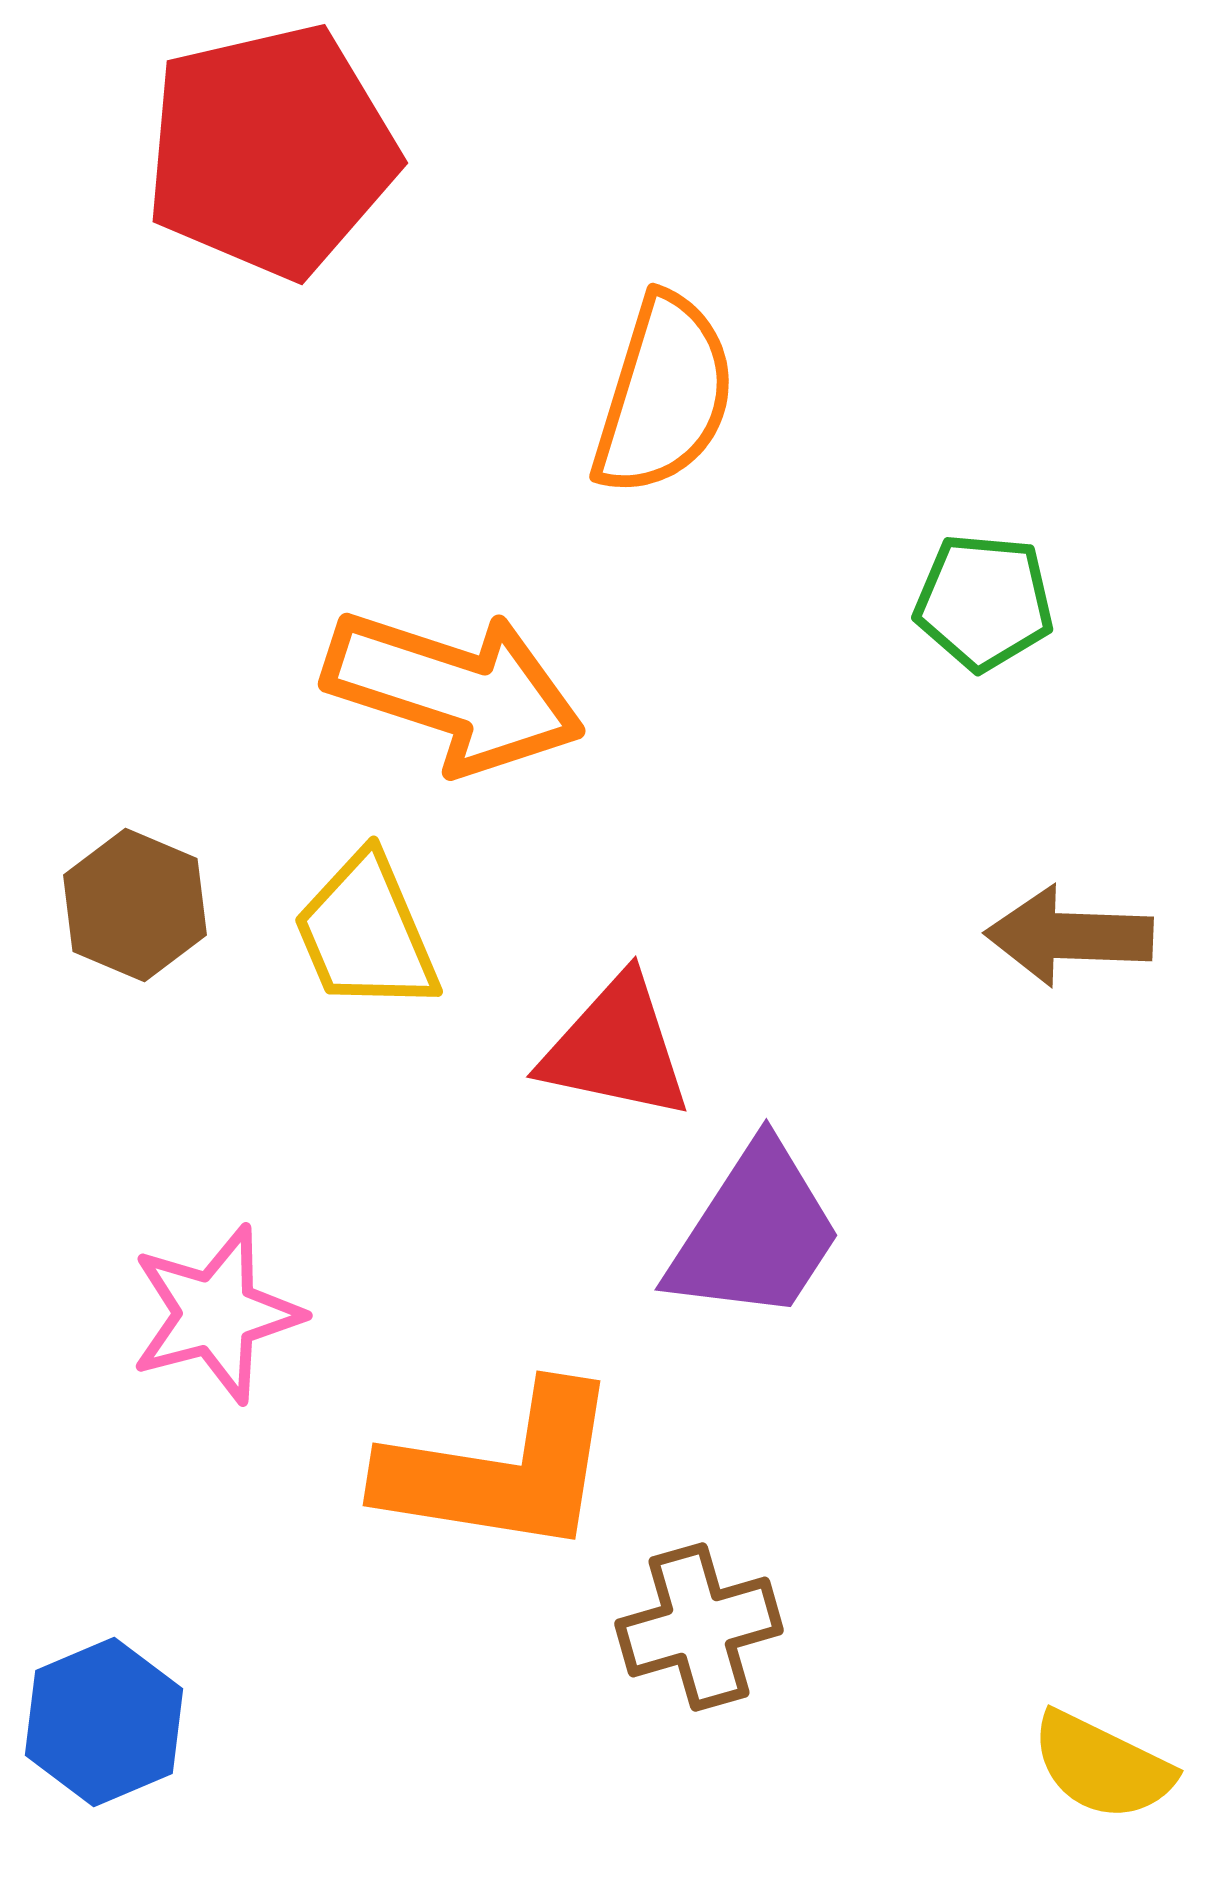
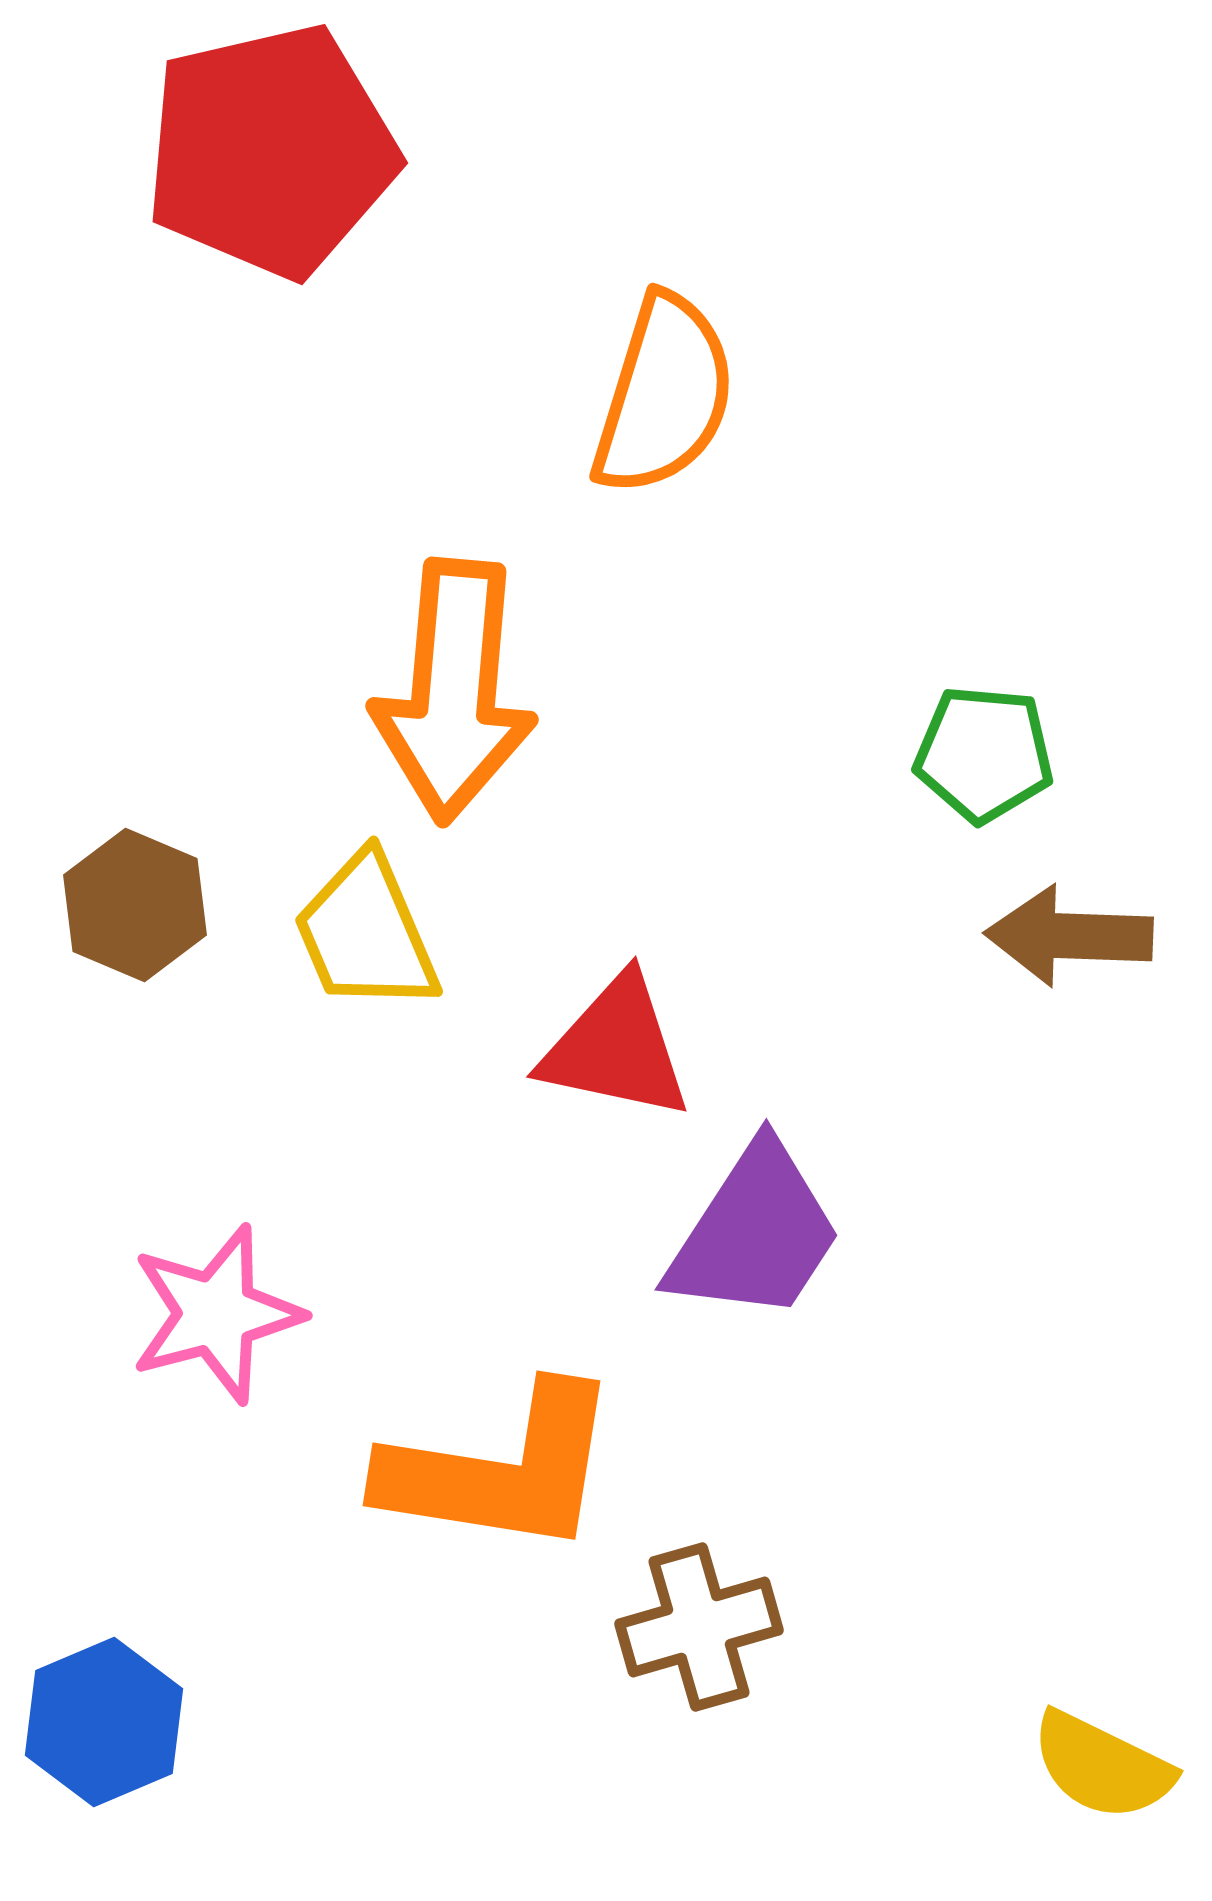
green pentagon: moved 152 px down
orange arrow: rotated 77 degrees clockwise
